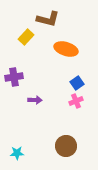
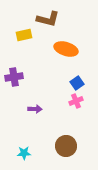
yellow rectangle: moved 2 px left, 2 px up; rotated 35 degrees clockwise
purple arrow: moved 9 px down
cyan star: moved 7 px right
